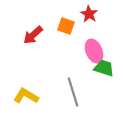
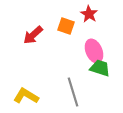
green trapezoid: moved 4 px left
